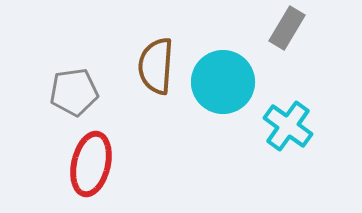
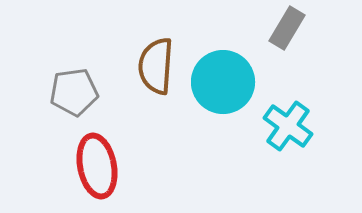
red ellipse: moved 6 px right, 2 px down; rotated 24 degrees counterclockwise
